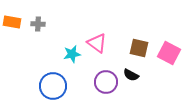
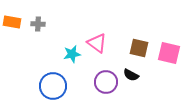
pink square: rotated 15 degrees counterclockwise
